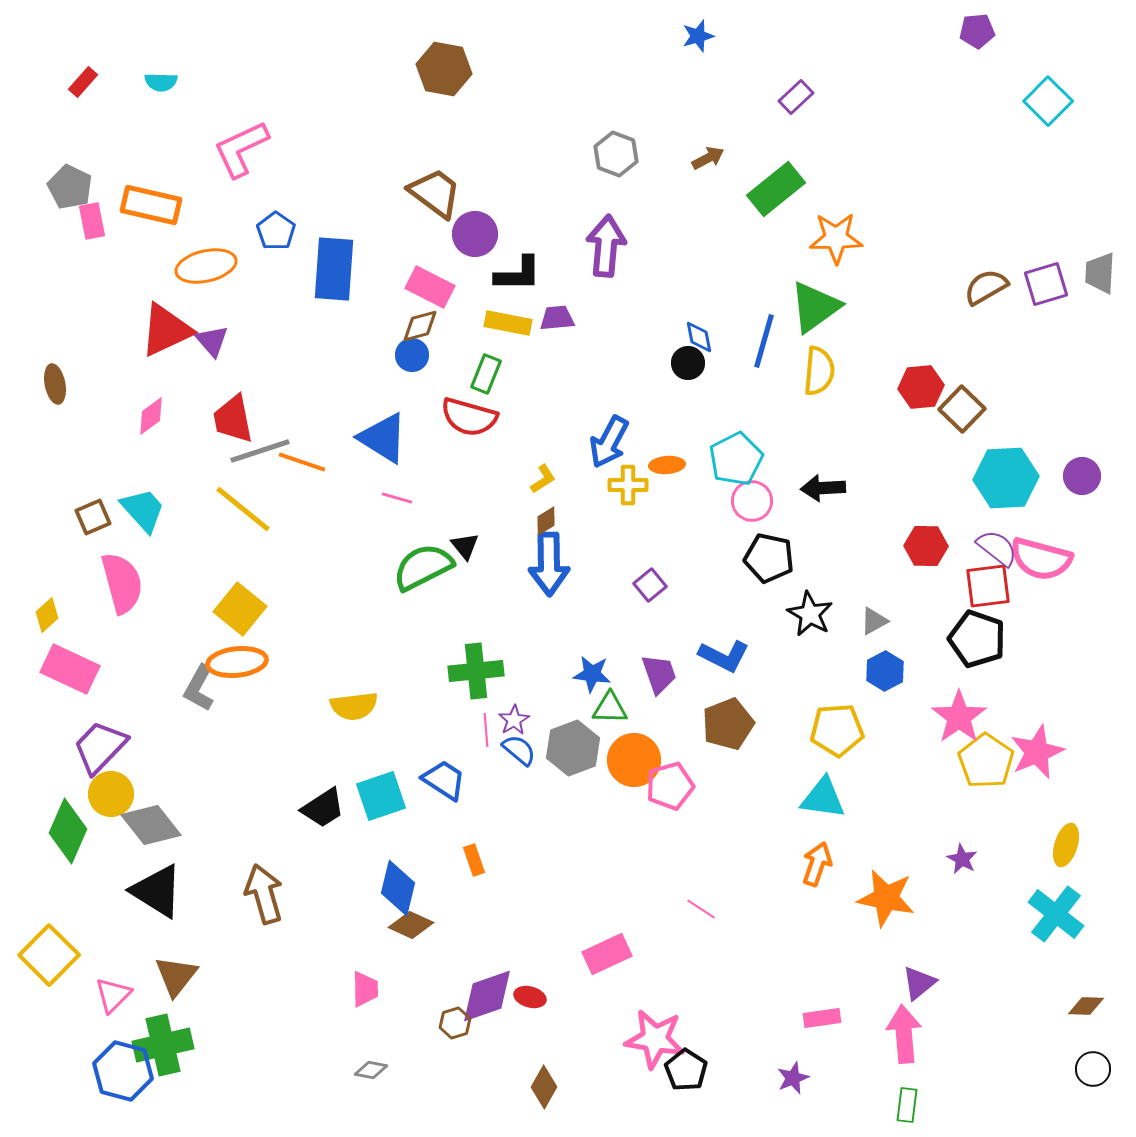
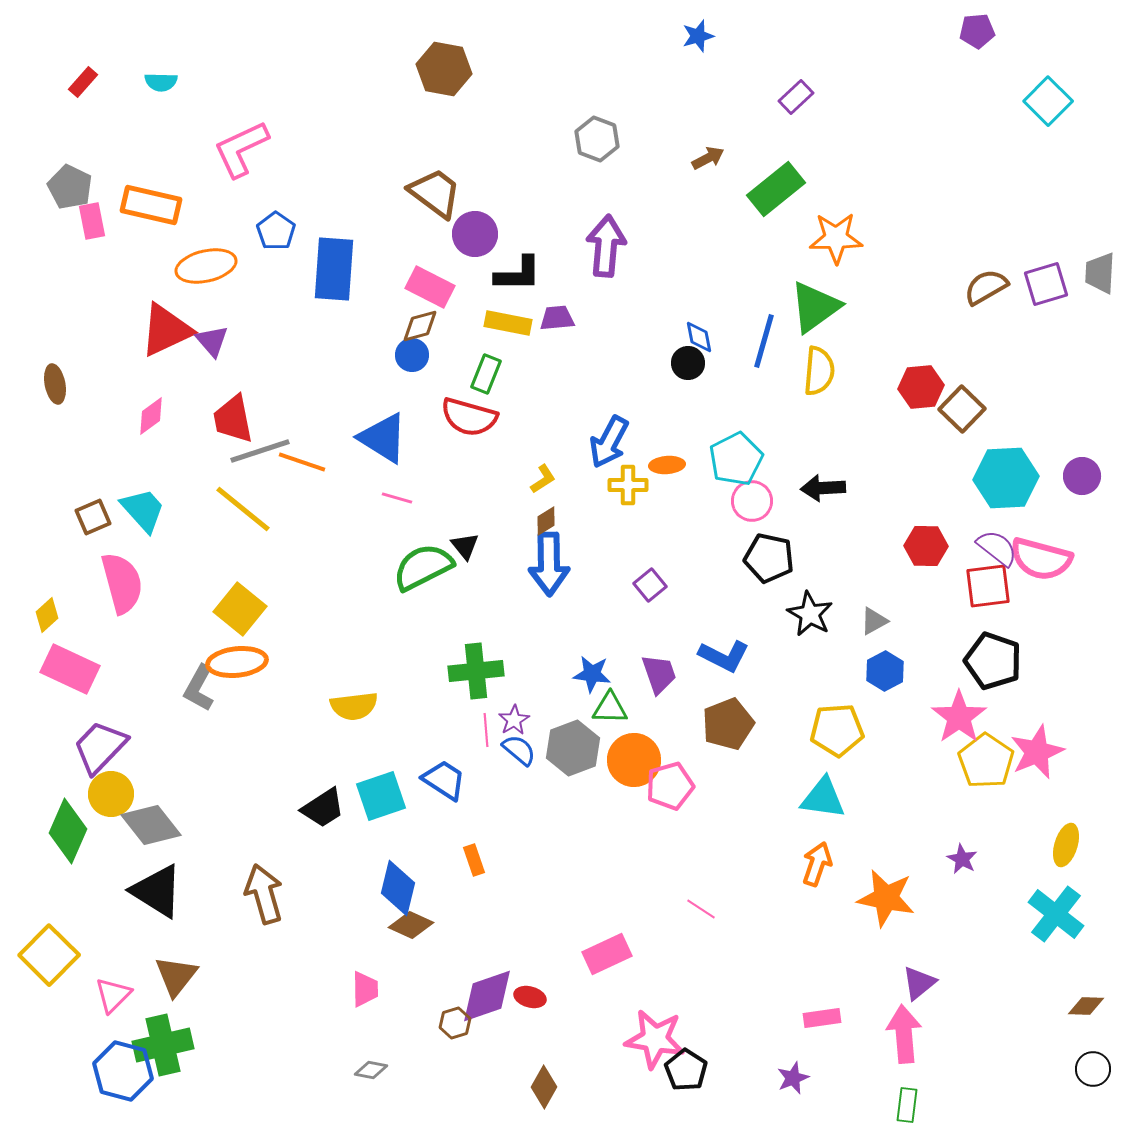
gray hexagon at (616, 154): moved 19 px left, 15 px up
black pentagon at (977, 639): moved 16 px right, 22 px down
